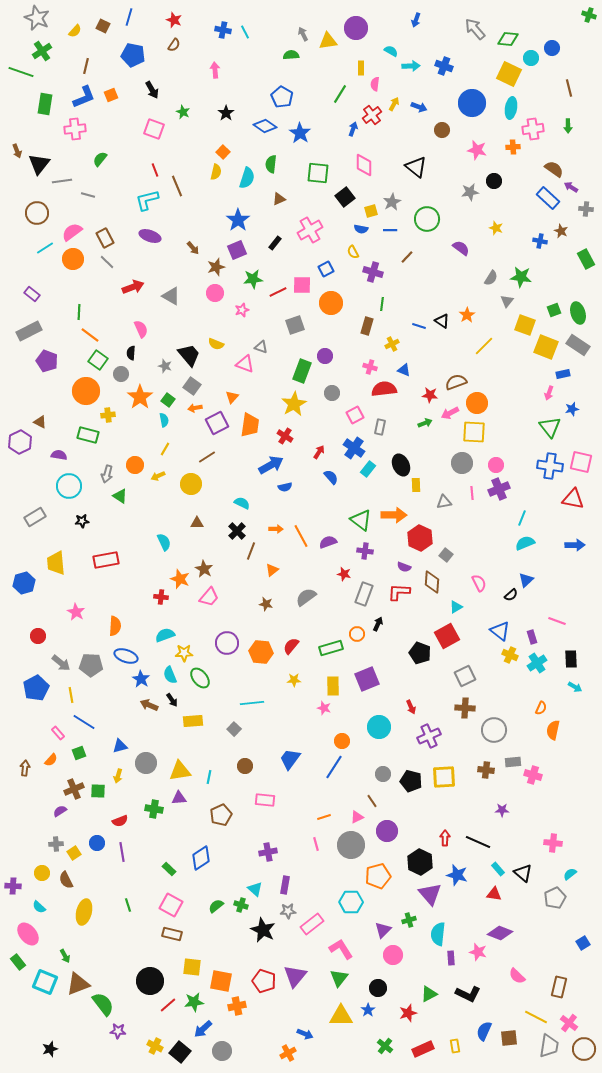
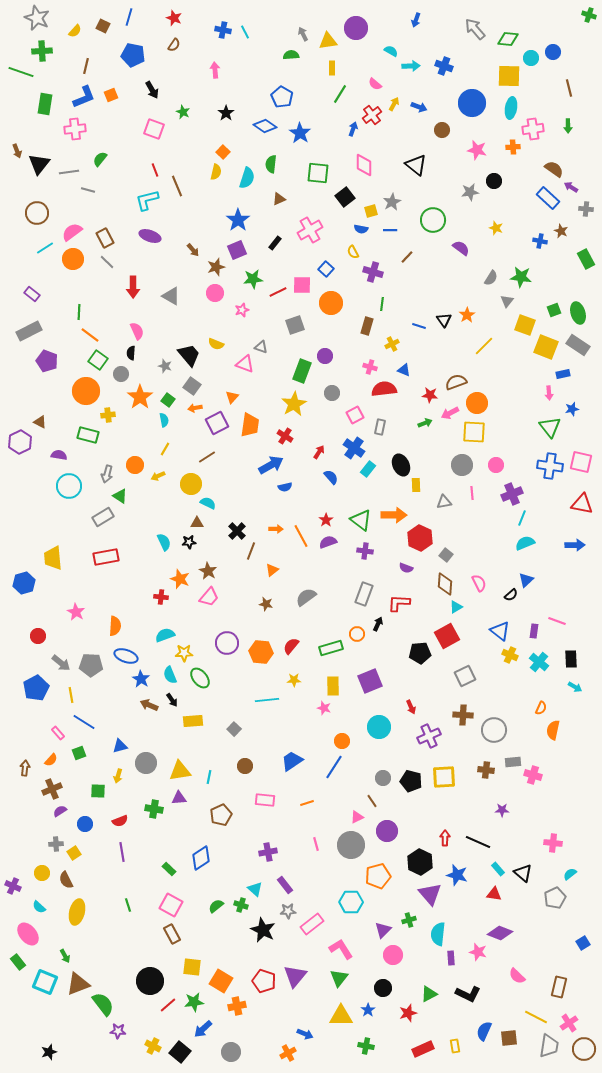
red star at (174, 20): moved 2 px up
blue circle at (552, 48): moved 1 px right, 4 px down
green cross at (42, 51): rotated 30 degrees clockwise
yellow rectangle at (361, 68): moved 29 px left
yellow square at (509, 74): moved 2 px down; rotated 25 degrees counterclockwise
pink semicircle at (375, 84): rotated 56 degrees counterclockwise
black triangle at (416, 167): moved 2 px up
gray line at (62, 181): moved 7 px right, 9 px up
gray line at (88, 195): moved 5 px up
green circle at (427, 219): moved 6 px right, 1 px down
brown arrow at (193, 248): moved 2 px down
blue square at (326, 269): rotated 21 degrees counterclockwise
red arrow at (133, 287): rotated 110 degrees clockwise
black triangle at (442, 321): moved 2 px right, 1 px up; rotated 21 degrees clockwise
pink semicircle at (141, 329): moved 4 px left, 2 px down
pink arrow at (549, 393): rotated 24 degrees counterclockwise
gray circle at (462, 463): moved 2 px down
purple cross at (499, 489): moved 13 px right, 5 px down
red triangle at (573, 499): moved 9 px right, 5 px down
cyan semicircle at (242, 503): moved 34 px left
gray rectangle at (35, 517): moved 68 px right
black star at (82, 521): moved 107 px right, 21 px down
red rectangle at (106, 560): moved 3 px up
yellow trapezoid at (56, 563): moved 3 px left, 5 px up
purple semicircle at (404, 567): moved 2 px right, 1 px down
brown star at (204, 569): moved 4 px right, 2 px down
red star at (344, 574): moved 18 px left, 54 px up; rotated 24 degrees clockwise
brown diamond at (432, 582): moved 13 px right, 2 px down
red L-shape at (399, 592): moved 11 px down
purple rectangle at (532, 637): moved 2 px right, 6 px up; rotated 24 degrees clockwise
black pentagon at (420, 653): rotated 25 degrees counterclockwise
cyan cross at (537, 663): moved 2 px right, 1 px up; rotated 18 degrees counterclockwise
purple square at (367, 679): moved 3 px right, 2 px down
cyan line at (252, 703): moved 15 px right, 3 px up
brown cross at (465, 708): moved 2 px left, 7 px down
blue trapezoid at (290, 759): moved 2 px right, 2 px down; rotated 20 degrees clockwise
gray circle at (383, 774): moved 4 px down
brown cross at (74, 789): moved 22 px left
orange line at (324, 817): moved 17 px left, 14 px up
blue circle at (97, 843): moved 12 px left, 19 px up
purple rectangle at (285, 885): rotated 48 degrees counterclockwise
purple cross at (13, 886): rotated 21 degrees clockwise
yellow ellipse at (84, 912): moved 7 px left
brown rectangle at (172, 934): rotated 48 degrees clockwise
orange square at (221, 981): rotated 20 degrees clockwise
black circle at (378, 988): moved 5 px right
pink cross at (569, 1023): rotated 18 degrees clockwise
yellow cross at (155, 1046): moved 2 px left
green cross at (385, 1046): moved 19 px left; rotated 28 degrees counterclockwise
black star at (50, 1049): moved 1 px left, 3 px down
gray circle at (222, 1051): moved 9 px right, 1 px down
